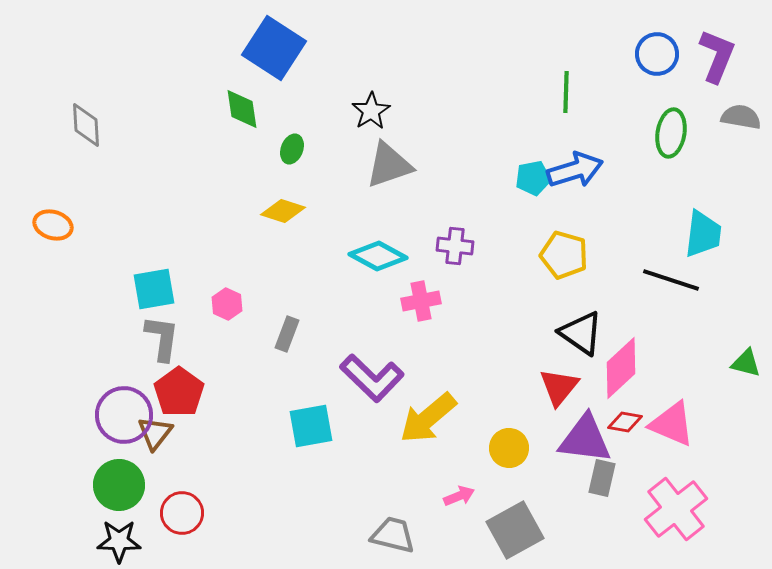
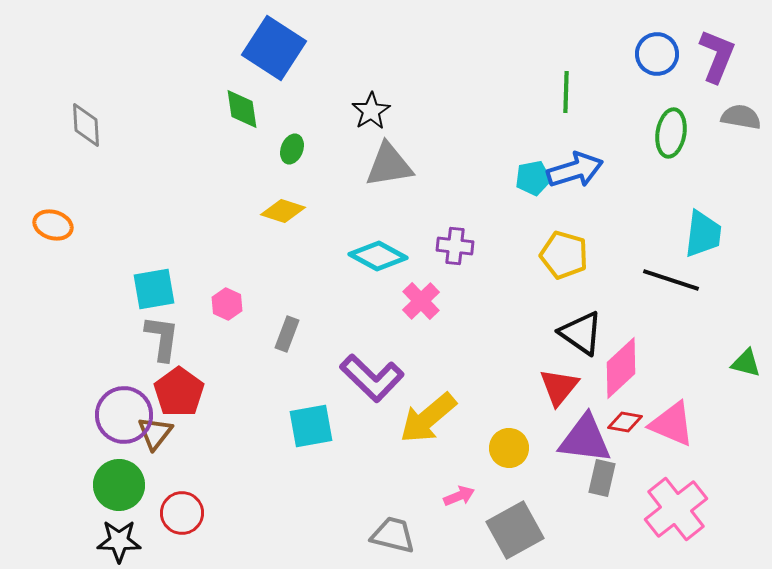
gray triangle at (389, 165): rotated 10 degrees clockwise
pink cross at (421, 301): rotated 33 degrees counterclockwise
